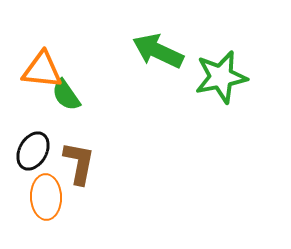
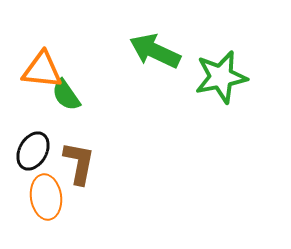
green arrow: moved 3 px left
orange ellipse: rotated 6 degrees counterclockwise
